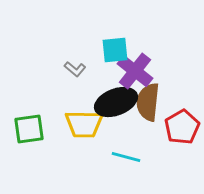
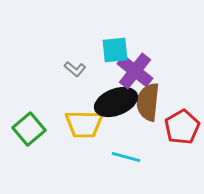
green square: rotated 32 degrees counterclockwise
